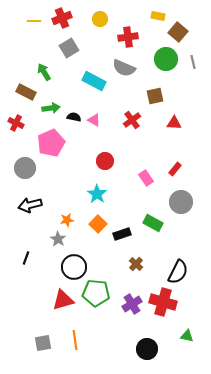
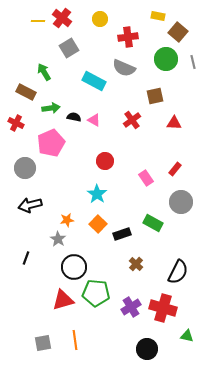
red cross at (62, 18): rotated 30 degrees counterclockwise
yellow line at (34, 21): moved 4 px right
red cross at (163, 302): moved 6 px down
purple cross at (132, 304): moved 1 px left, 3 px down
